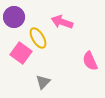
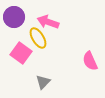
pink arrow: moved 14 px left
